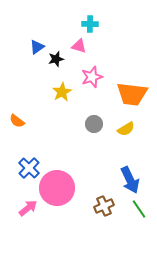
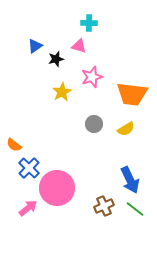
cyan cross: moved 1 px left, 1 px up
blue triangle: moved 2 px left, 1 px up
orange semicircle: moved 3 px left, 24 px down
green line: moved 4 px left; rotated 18 degrees counterclockwise
